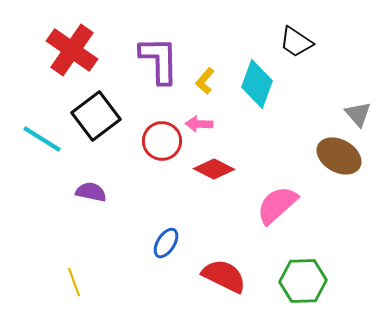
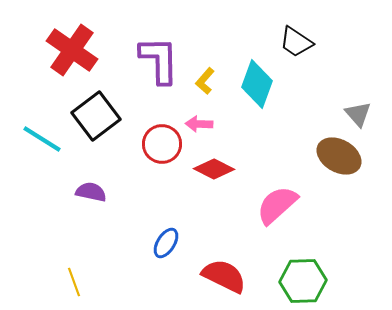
red circle: moved 3 px down
